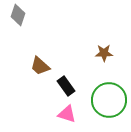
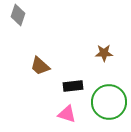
black rectangle: moved 7 px right; rotated 60 degrees counterclockwise
green circle: moved 2 px down
